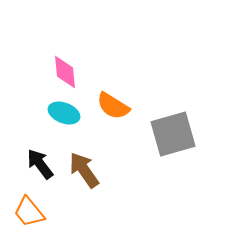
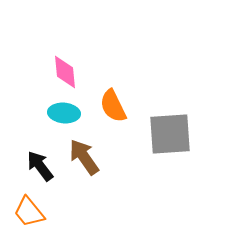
orange semicircle: rotated 32 degrees clockwise
cyan ellipse: rotated 16 degrees counterclockwise
gray square: moved 3 px left; rotated 12 degrees clockwise
black arrow: moved 2 px down
brown arrow: moved 13 px up
